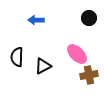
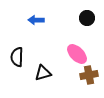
black circle: moved 2 px left
black triangle: moved 7 px down; rotated 12 degrees clockwise
